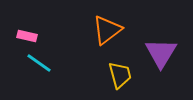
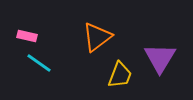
orange triangle: moved 10 px left, 7 px down
purple triangle: moved 1 px left, 5 px down
yellow trapezoid: rotated 36 degrees clockwise
